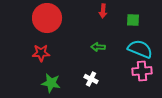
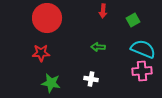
green square: rotated 32 degrees counterclockwise
cyan semicircle: moved 3 px right
white cross: rotated 16 degrees counterclockwise
